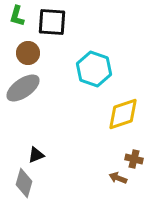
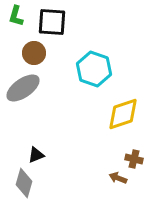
green L-shape: moved 1 px left
brown circle: moved 6 px right
